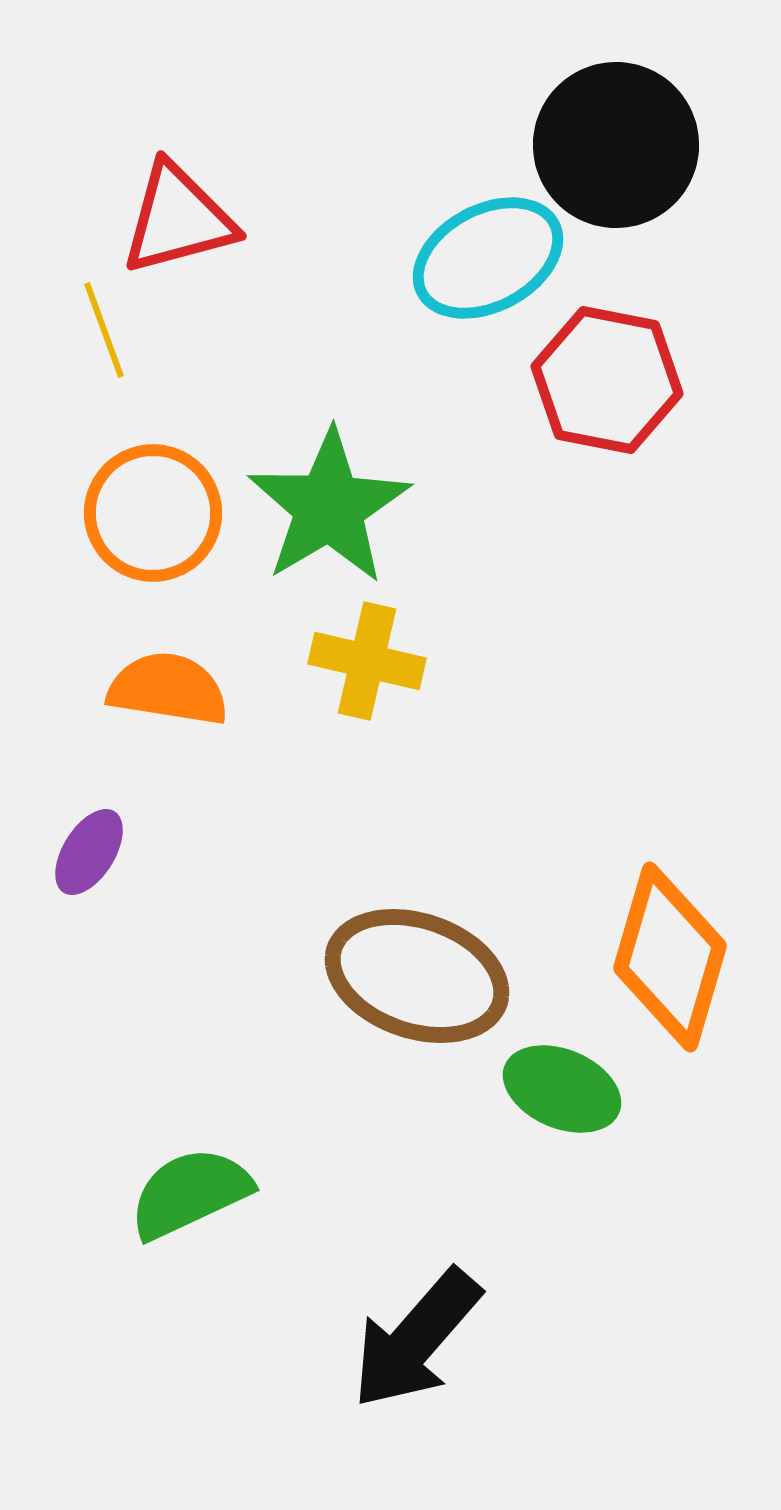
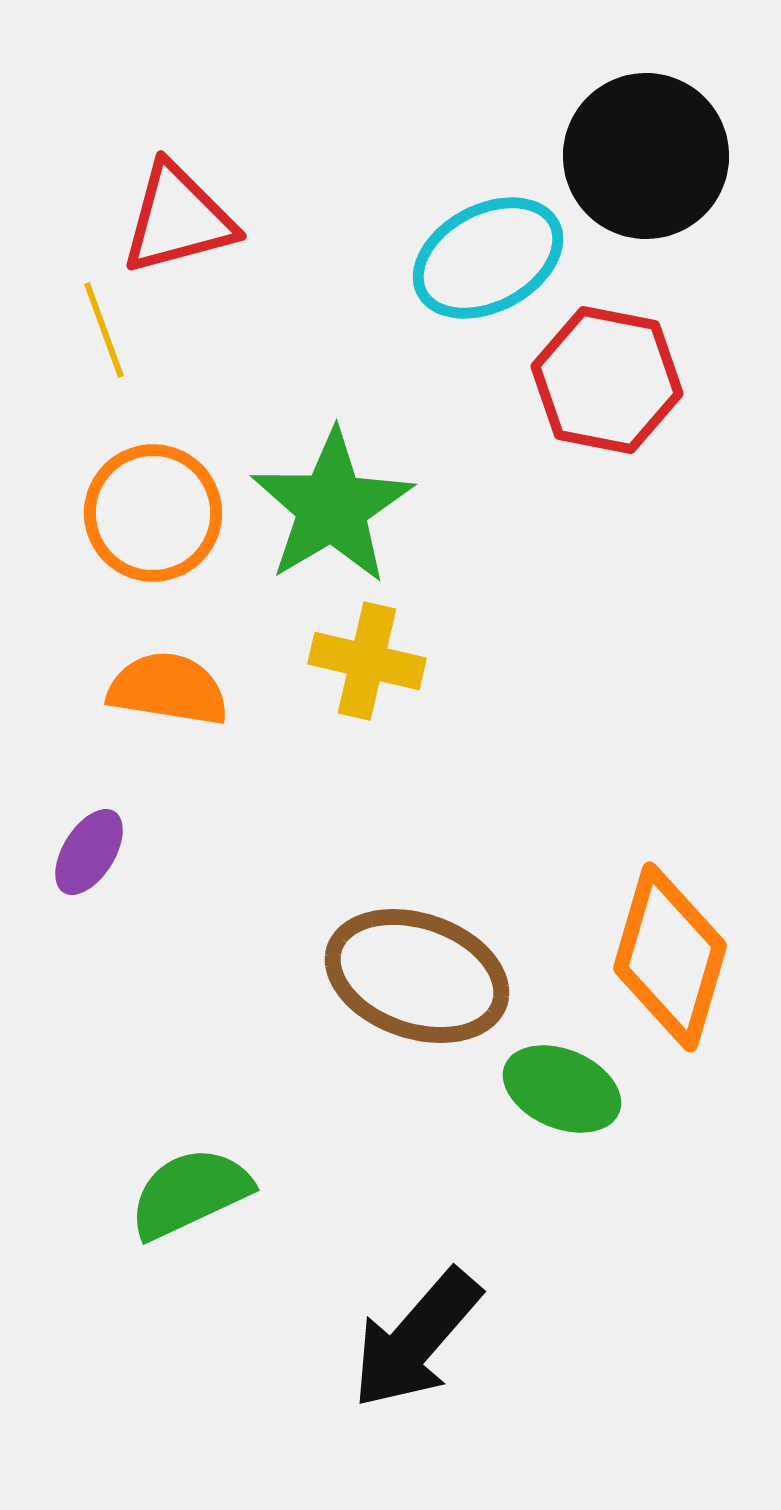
black circle: moved 30 px right, 11 px down
green star: moved 3 px right
